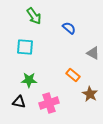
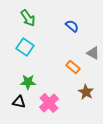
green arrow: moved 6 px left, 2 px down
blue semicircle: moved 3 px right, 2 px up
cyan square: rotated 30 degrees clockwise
orange rectangle: moved 8 px up
green star: moved 1 px left, 2 px down
brown star: moved 4 px left, 2 px up
pink cross: rotated 24 degrees counterclockwise
